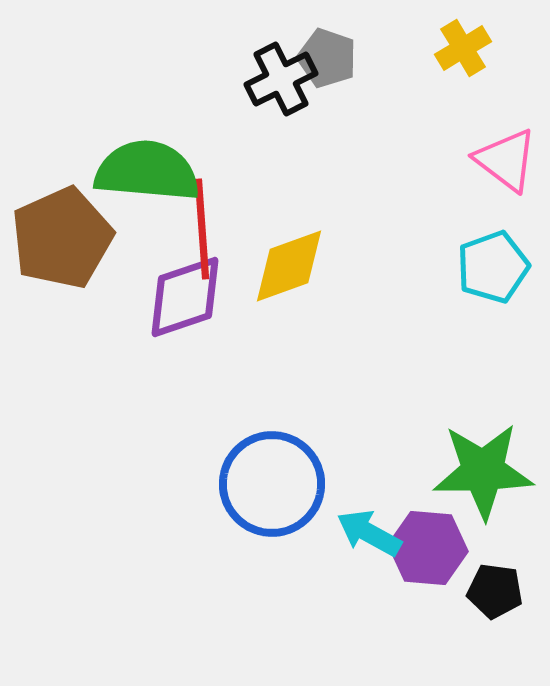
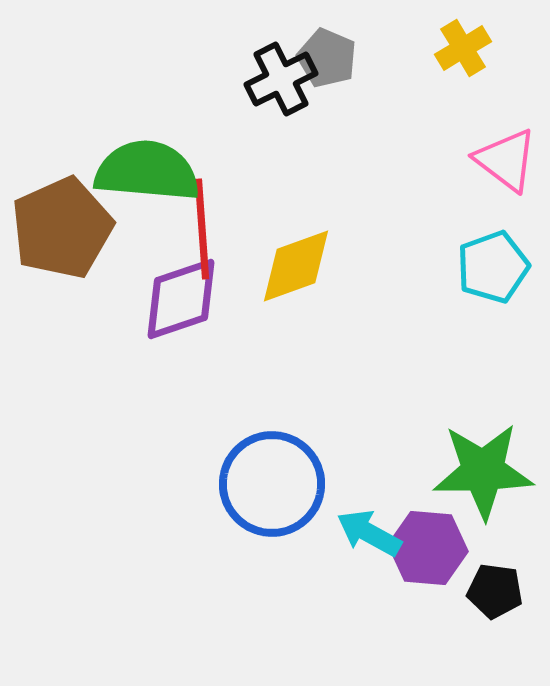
gray pentagon: rotated 4 degrees clockwise
brown pentagon: moved 10 px up
yellow diamond: moved 7 px right
purple diamond: moved 4 px left, 2 px down
